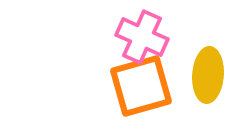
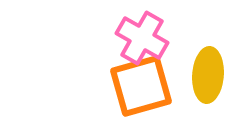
pink cross: moved 1 px down; rotated 6 degrees clockwise
